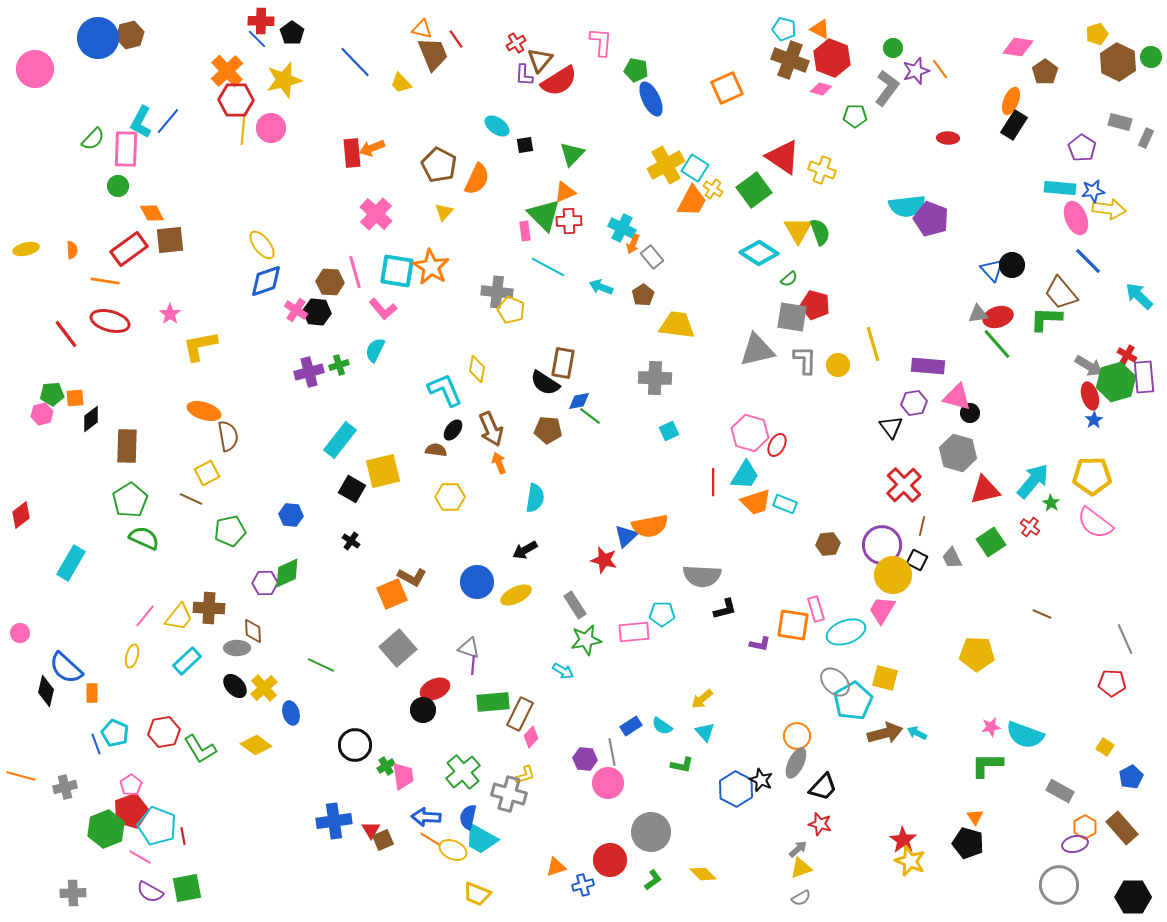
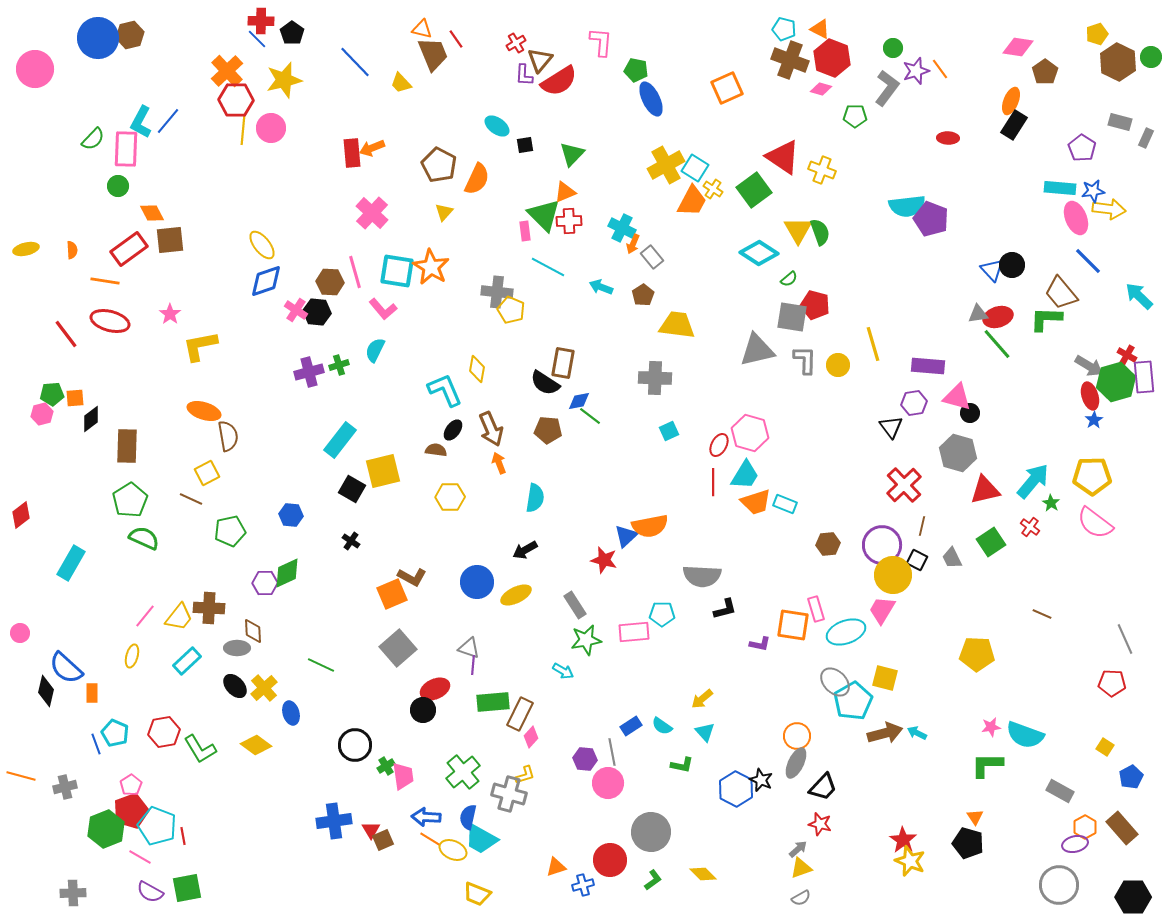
pink cross at (376, 214): moved 4 px left, 1 px up
red ellipse at (777, 445): moved 58 px left
